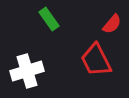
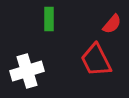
green rectangle: rotated 35 degrees clockwise
